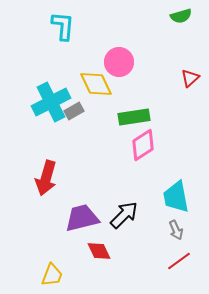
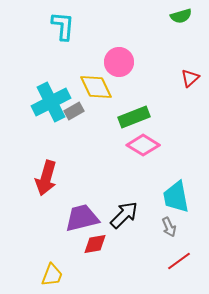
yellow diamond: moved 3 px down
green rectangle: rotated 12 degrees counterclockwise
pink diamond: rotated 64 degrees clockwise
gray arrow: moved 7 px left, 3 px up
red diamond: moved 4 px left, 7 px up; rotated 75 degrees counterclockwise
